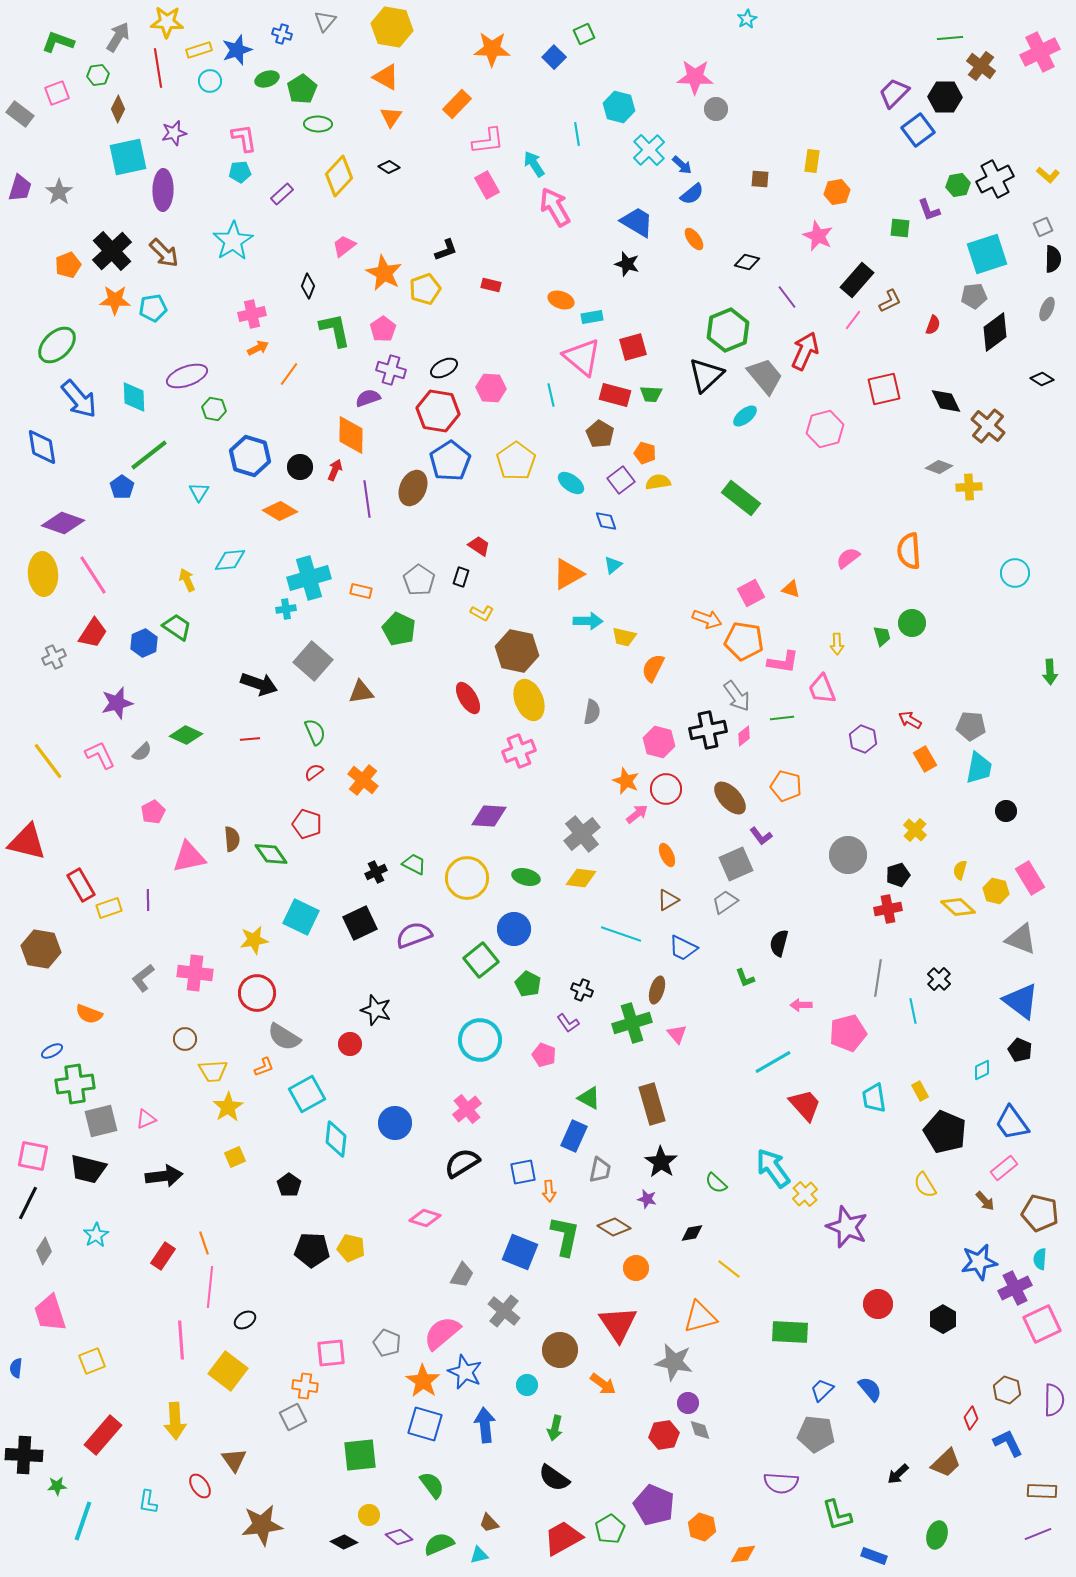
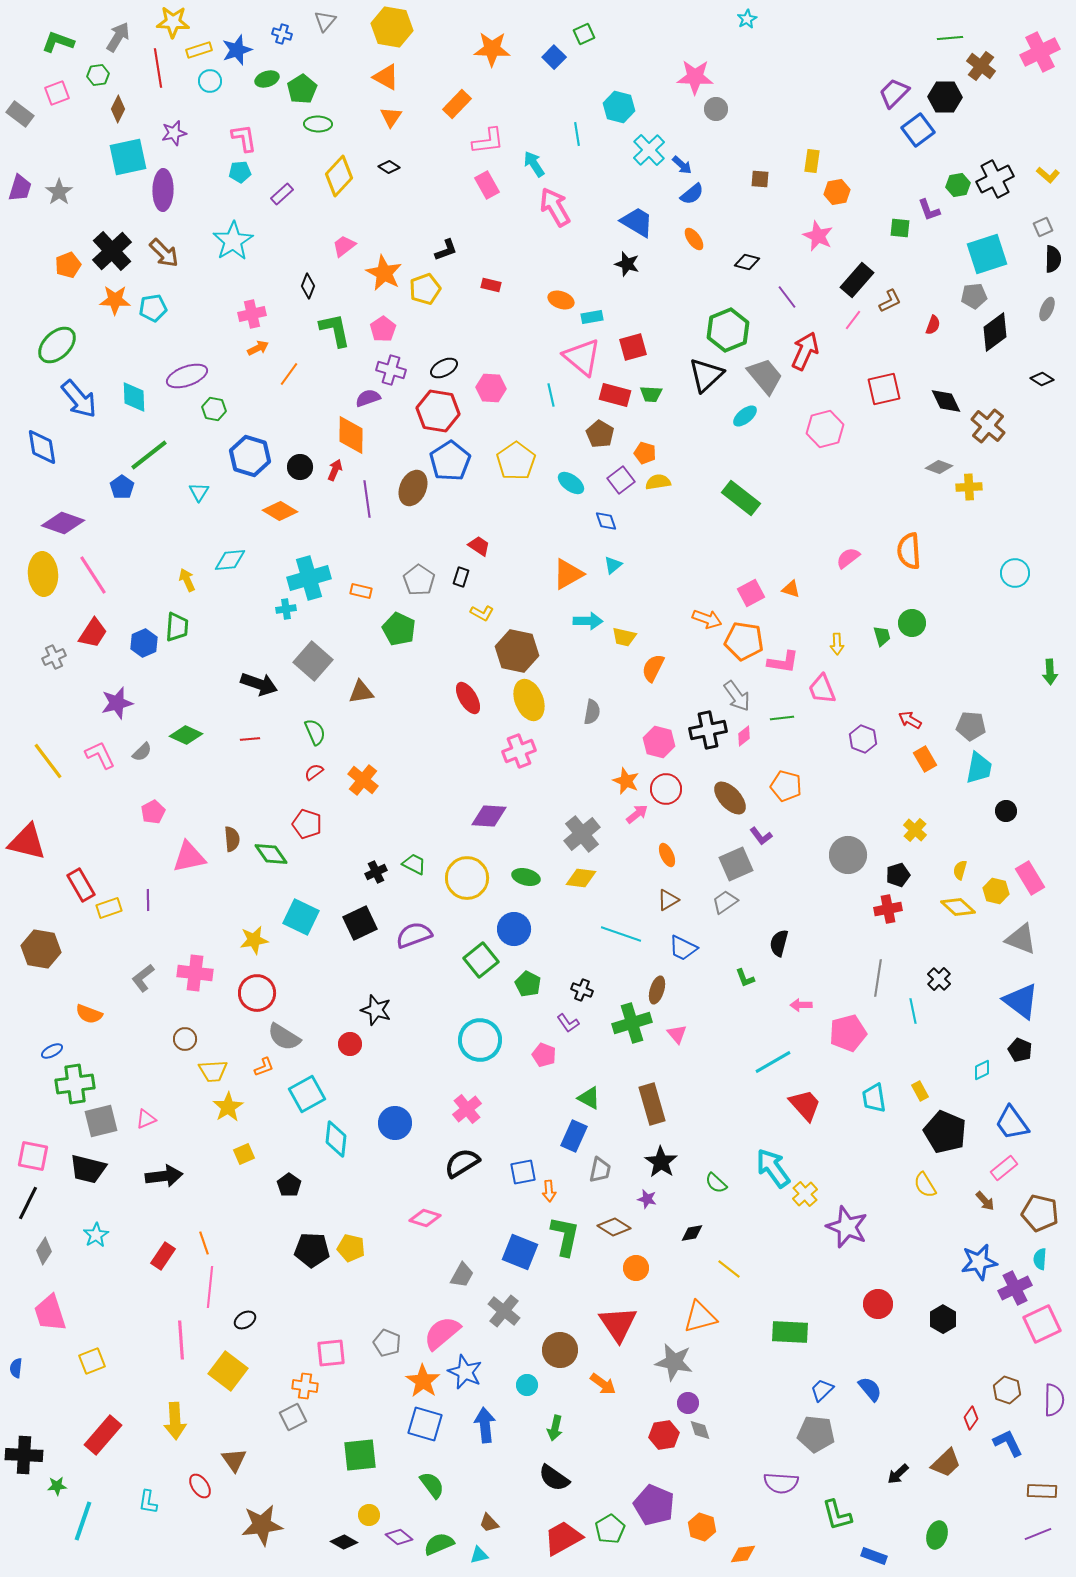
yellow star at (167, 22): moved 6 px right
green trapezoid at (177, 627): rotated 60 degrees clockwise
yellow square at (235, 1157): moved 9 px right, 3 px up
